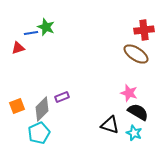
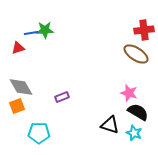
green star: moved 1 px left, 3 px down; rotated 24 degrees counterclockwise
gray diamond: moved 21 px left, 22 px up; rotated 75 degrees counterclockwise
cyan pentagon: rotated 25 degrees clockwise
